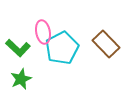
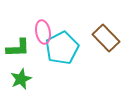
brown rectangle: moved 6 px up
green L-shape: rotated 45 degrees counterclockwise
